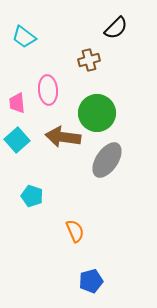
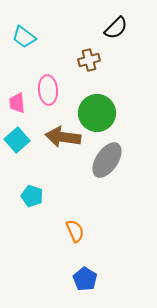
blue pentagon: moved 6 px left, 2 px up; rotated 25 degrees counterclockwise
